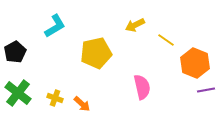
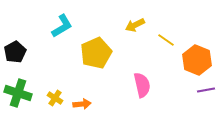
cyan L-shape: moved 7 px right
yellow pentagon: rotated 12 degrees counterclockwise
orange hexagon: moved 2 px right, 3 px up
pink semicircle: moved 2 px up
green cross: rotated 20 degrees counterclockwise
yellow cross: rotated 14 degrees clockwise
orange arrow: rotated 48 degrees counterclockwise
